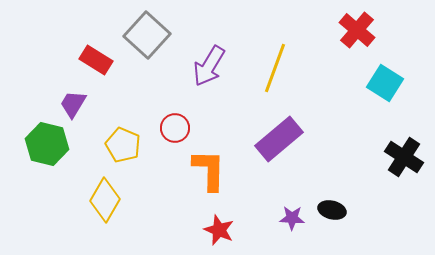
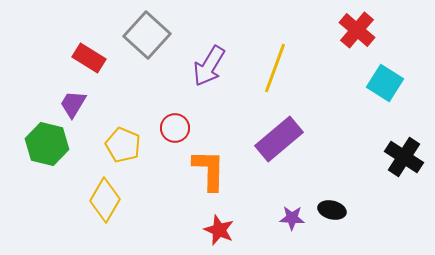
red rectangle: moved 7 px left, 2 px up
